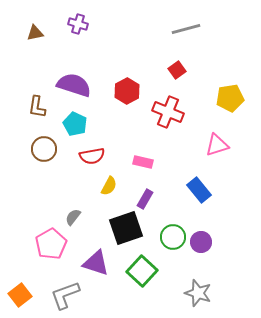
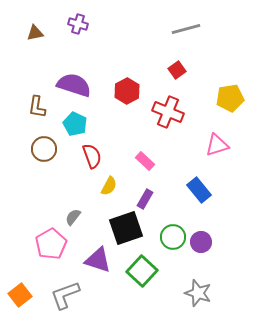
red semicircle: rotated 100 degrees counterclockwise
pink rectangle: moved 2 px right, 1 px up; rotated 30 degrees clockwise
purple triangle: moved 2 px right, 3 px up
